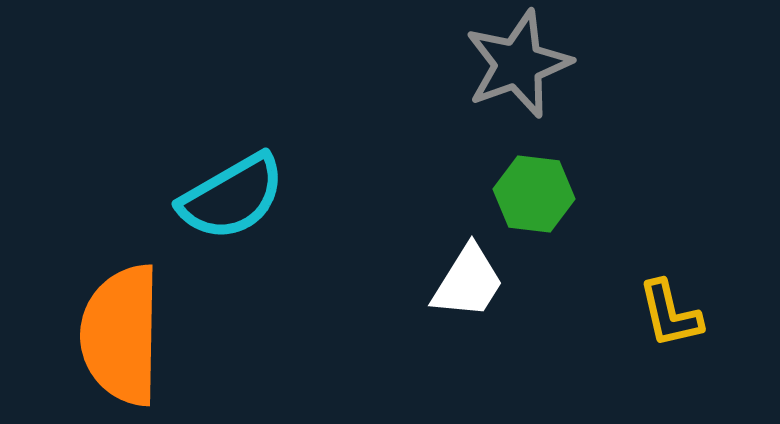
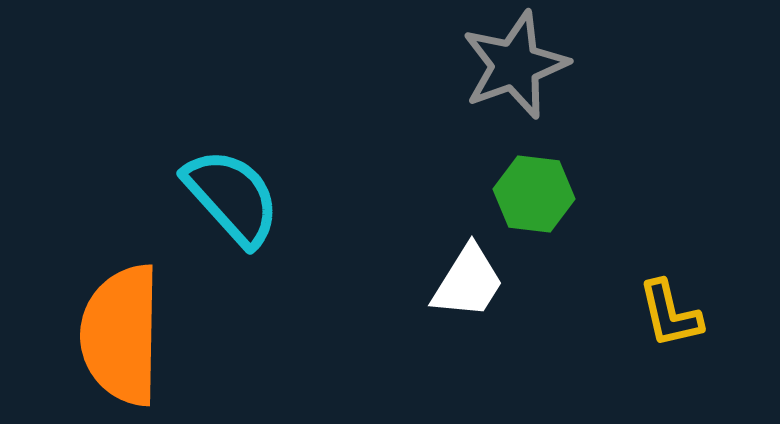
gray star: moved 3 px left, 1 px down
cyan semicircle: rotated 102 degrees counterclockwise
